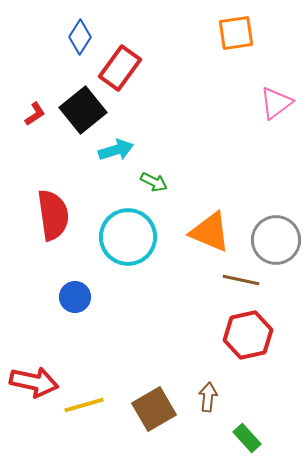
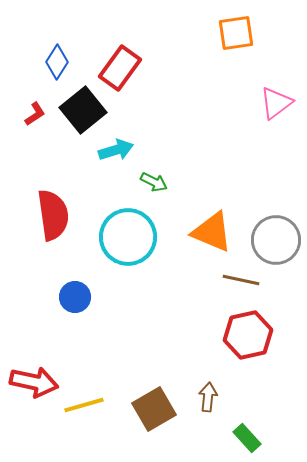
blue diamond: moved 23 px left, 25 px down
orange triangle: moved 2 px right
